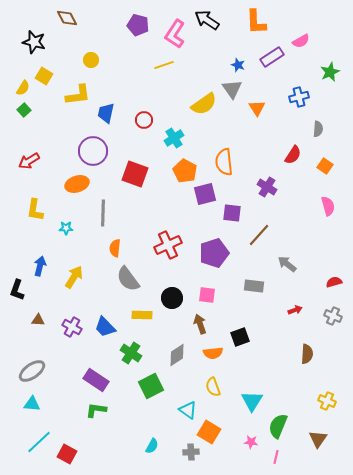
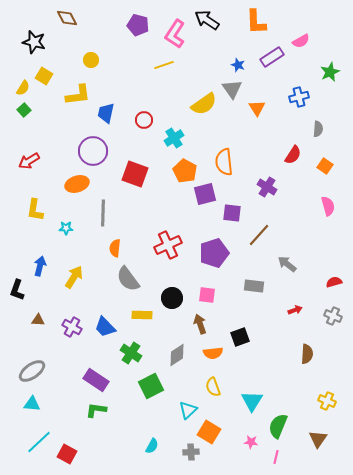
cyan triangle at (188, 410): rotated 42 degrees clockwise
